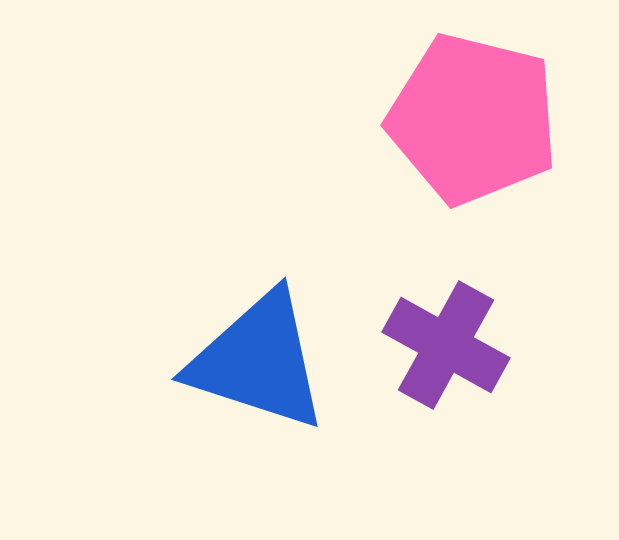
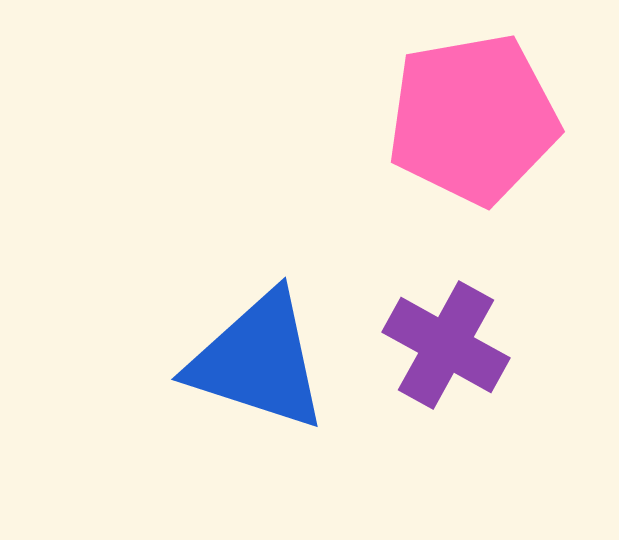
pink pentagon: rotated 24 degrees counterclockwise
